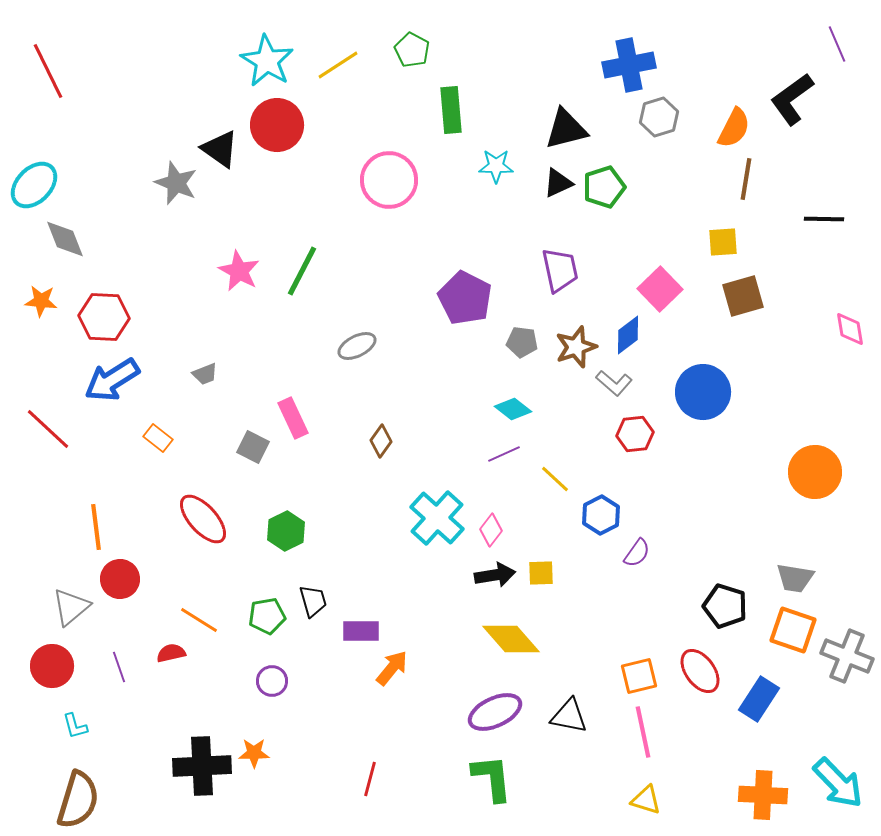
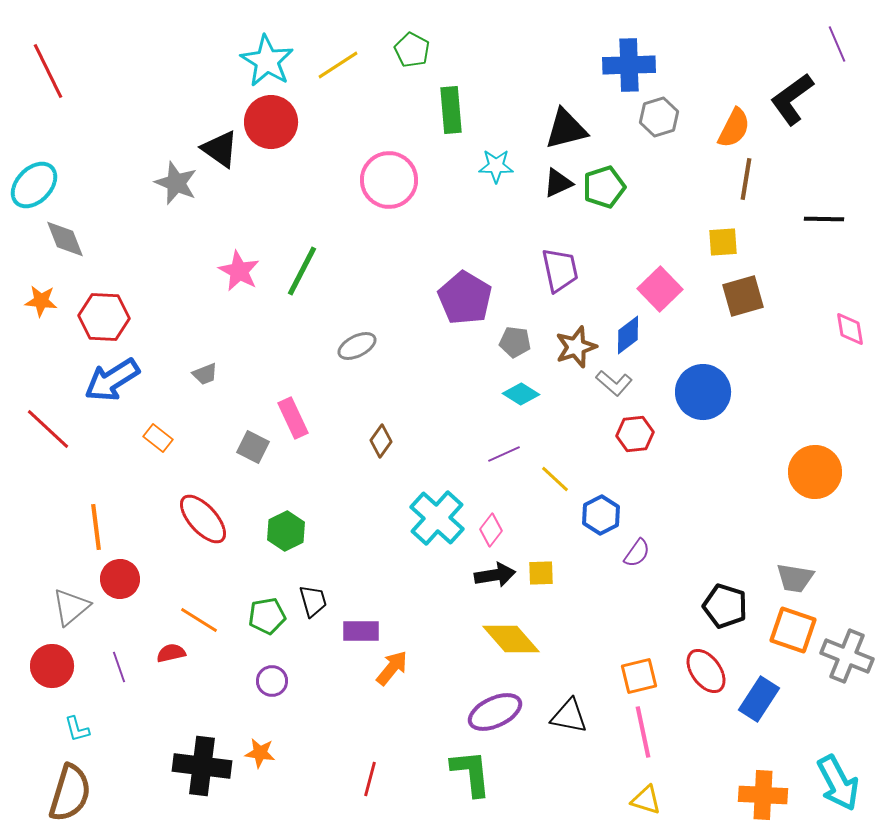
blue cross at (629, 65): rotated 9 degrees clockwise
red circle at (277, 125): moved 6 px left, 3 px up
purple pentagon at (465, 298): rotated 4 degrees clockwise
gray pentagon at (522, 342): moved 7 px left
cyan diamond at (513, 409): moved 8 px right, 15 px up; rotated 6 degrees counterclockwise
red ellipse at (700, 671): moved 6 px right
cyan L-shape at (75, 726): moved 2 px right, 3 px down
orange star at (254, 753): moved 6 px right; rotated 8 degrees clockwise
black cross at (202, 766): rotated 10 degrees clockwise
green L-shape at (492, 778): moved 21 px left, 5 px up
cyan arrow at (838, 783): rotated 16 degrees clockwise
brown semicircle at (78, 800): moved 8 px left, 7 px up
